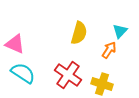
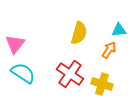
cyan triangle: moved 1 px left, 1 px up; rotated 42 degrees clockwise
pink triangle: rotated 45 degrees clockwise
red cross: moved 2 px right, 1 px up
